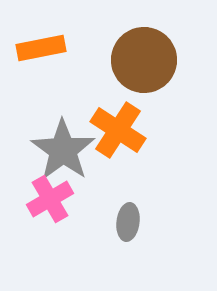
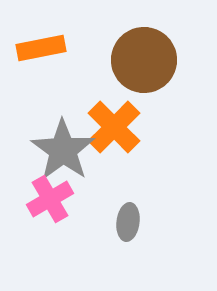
orange cross: moved 4 px left, 3 px up; rotated 12 degrees clockwise
